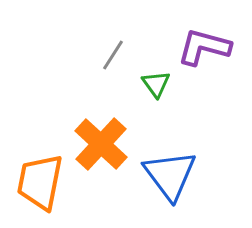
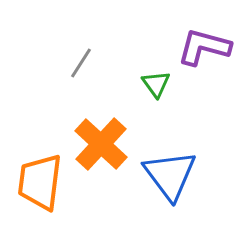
gray line: moved 32 px left, 8 px down
orange trapezoid: rotated 4 degrees counterclockwise
